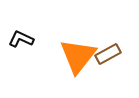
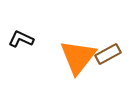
orange triangle: moved 1 px down
